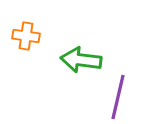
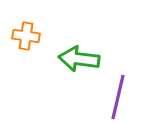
green arrow: moved 2 px left, 1 px up
